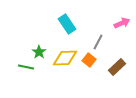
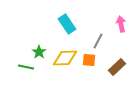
pink arrow: moved 1 px left, 1 px down; rotated 77 degrees counterclockwise
gray line: moved 1 px up
orange square: rotated 32 degrees counterclockwise
